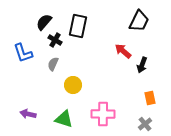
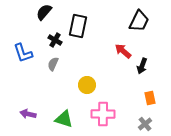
black semicircle: moved 10 px up
black arrow: moved 1 px down
yellow circle: moved 14 px right
